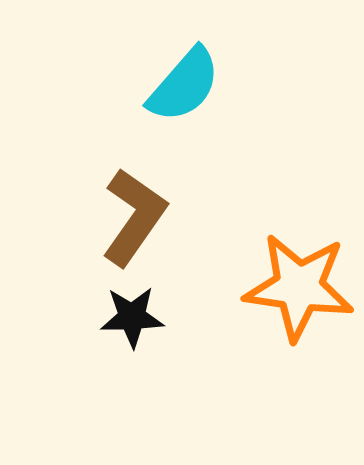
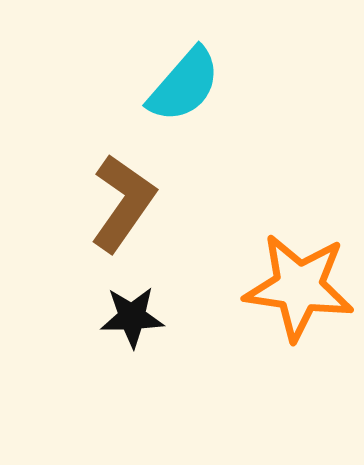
brown L-shape: moved 11 px left, 14 px up
